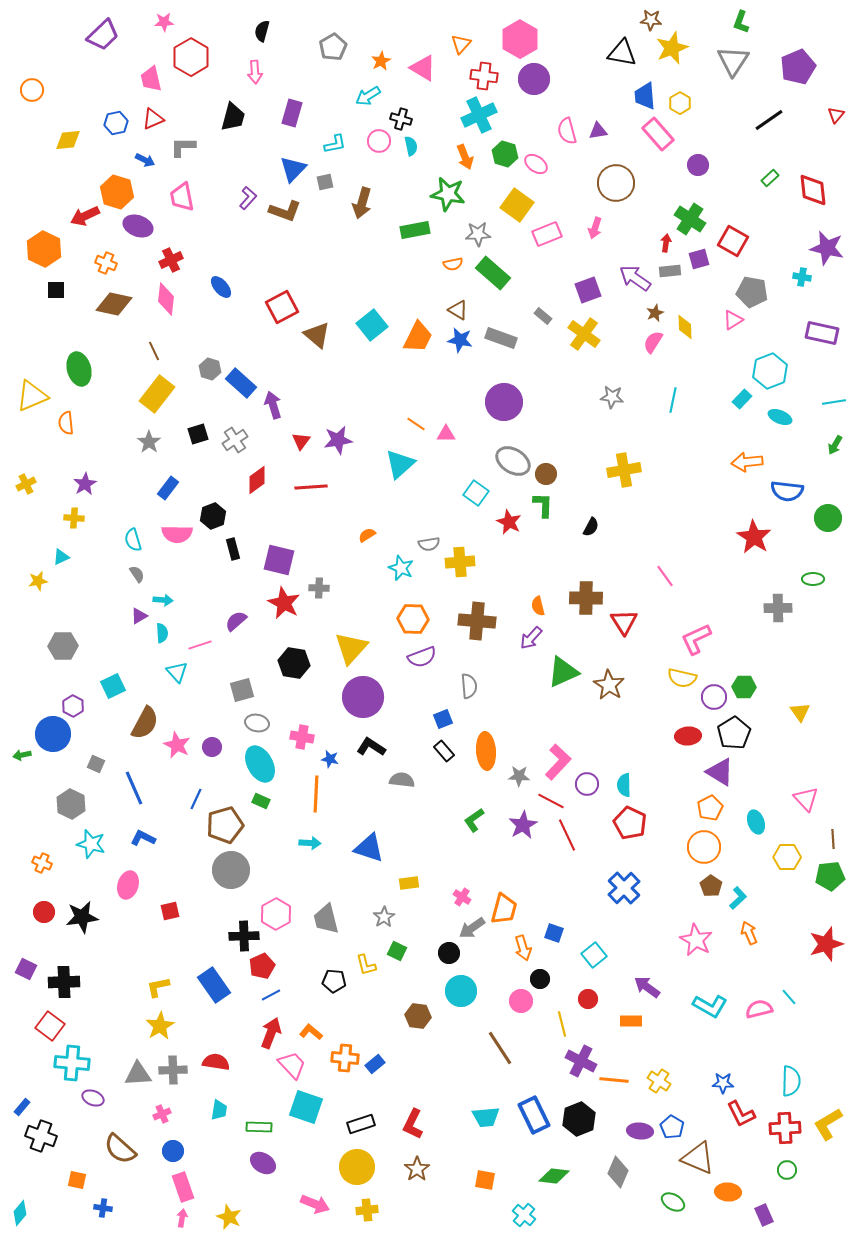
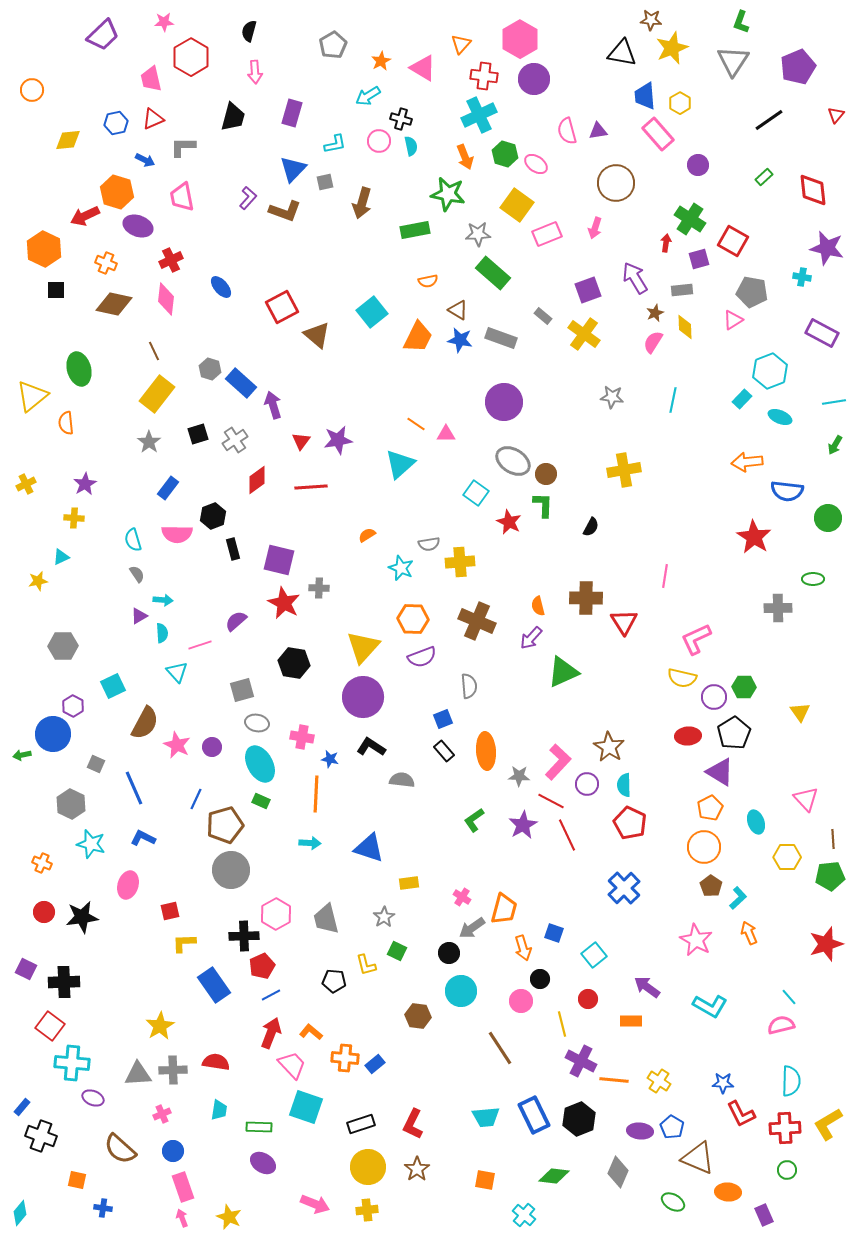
black semicircle at (262, 31): moved 13 px left
gray pentagon at (333, 47): moved 2 px up
green rectangle at (770, 178): moved 6 px left, 1 px up
orange semicircle at (453, 264): moved 25 px left, 17 px down
gray rectangle at (670, 271): moved 12 px right, 19 px down
purple arrow at (635, 278): rotated 24 degrees clockwise
cyan square at (372, 325): moved 13 px up
purple rectangle at (822, 333): rotated 16 degrees clockwise
yellow triangle at (32, 396): rotated 16 degrees counterclockwise
pink line at (665, 576): rotated 45 degrees clockwise
brown cross at (477, 621): rotated 18 degrees clockwise
yellow triangle at (351, 648): moved 12 px right, 1 px up
brown star at (609, 685): moved 62 px down
yellow L-shape at (158, 987): moved 26 px right, 44 px up; rotated 10 degrees clockwise
pink semicircle at (759, 1009): moved 22 px right, 16 px down
yellow circle at (357, 1167): moved 11 px right
pink arrow at (182, 1218): rotated 30 degrees counterclockwise
